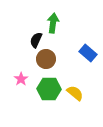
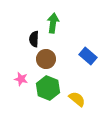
black semicircle: moved 2 px left, 1 px up; rotated 21 degrees counterclockwise
blue rectangle: moved 3 px down
pink star: rotated 24 degrees counterclockwise
green hexagon: moved 1 px left, 1 px up; rotated 20 degrees clockwise
yellow semicircle: moved 2 px right, 6 px down
